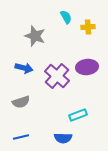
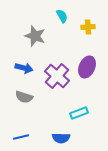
cyan semicircle: moved 4 px left, 1 px up
purple ellipse: rotated 60 degrees counterclockwise
gray semicircle: moved 3 px right, 5 px up; rotated 36 degrees clockwise
cyan rectangle: moved 1 px right, 2 px up
blue semicircle: moved 2 px left
